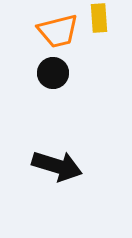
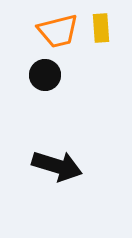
yellow rectangle: moved 2 px right, 10 px down
black circle: moved 8 px left, 2 px down
